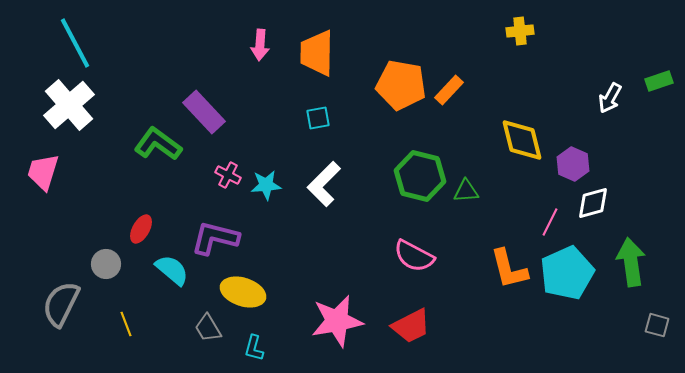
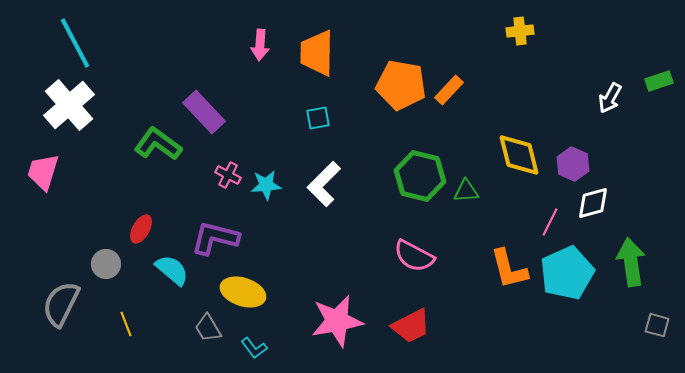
yellow diamond: moved 3 px left, 15 px down
cyan L-shape: rotated 52 degrees counterclockwise
